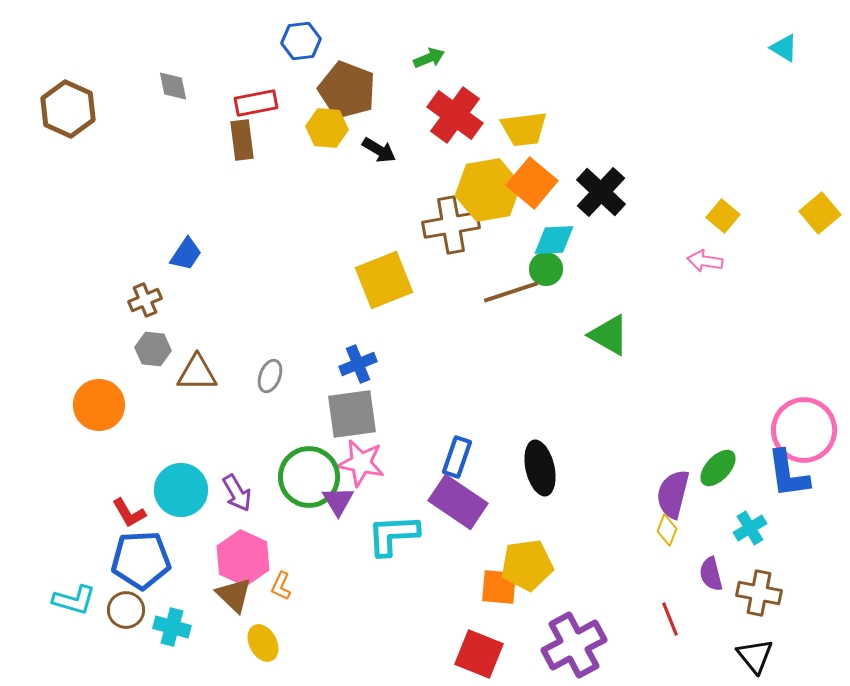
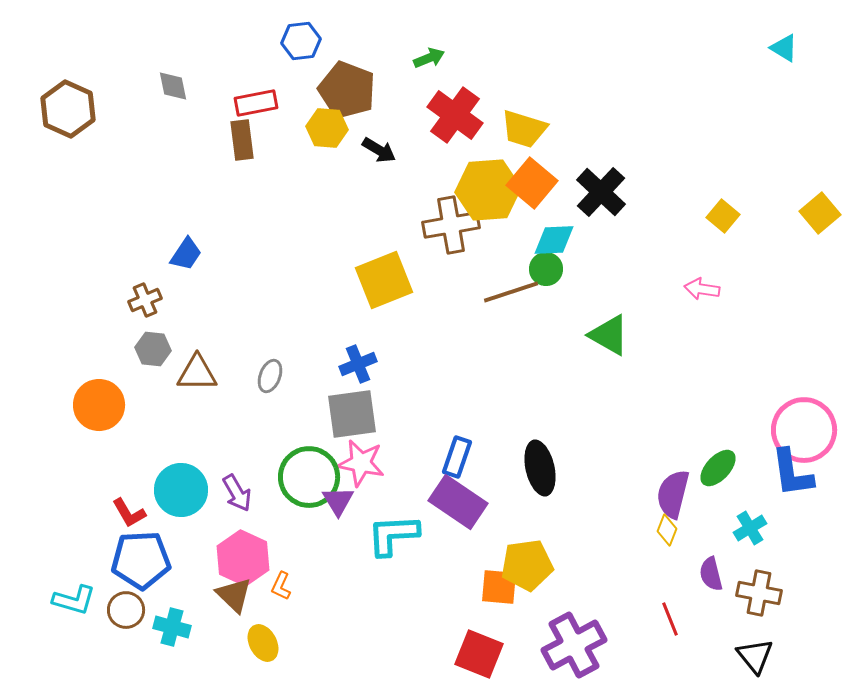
yellow trapezoid at (524, 129): rotated 24 degrees clockwise
yellow hexagon at (488, 190): rotated 6 degrees clockwise
pink arrow at (705, 261): moved 3 px left, 28 px down
blue L-shape at (788, 474): moved 4 px right, 1 px up
